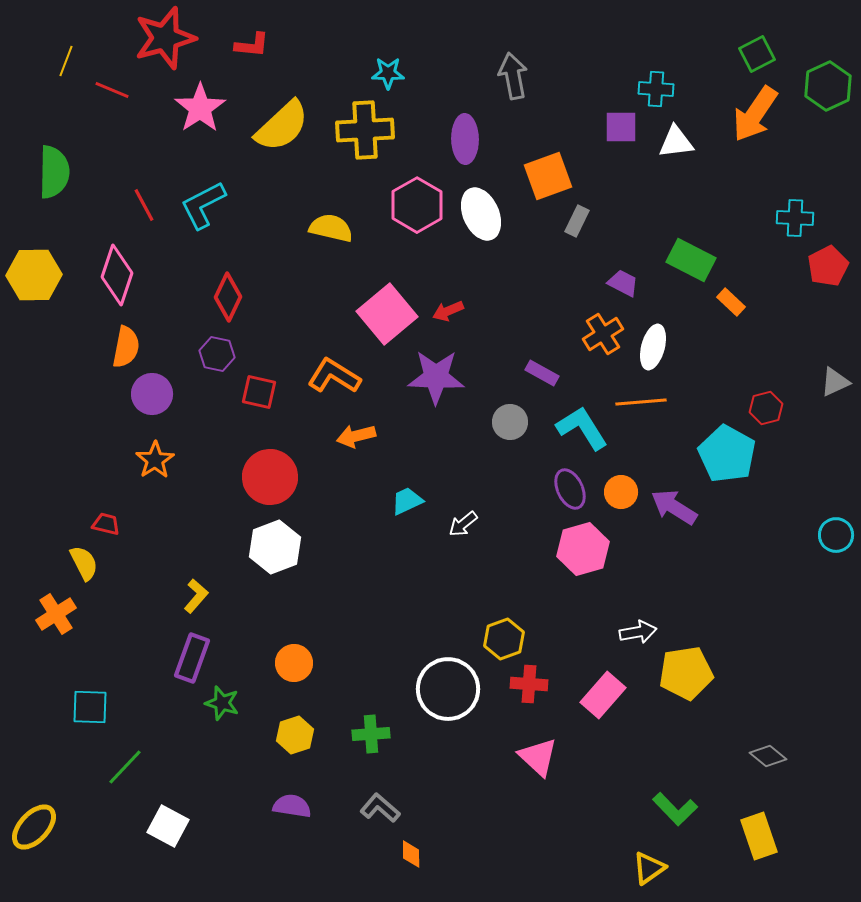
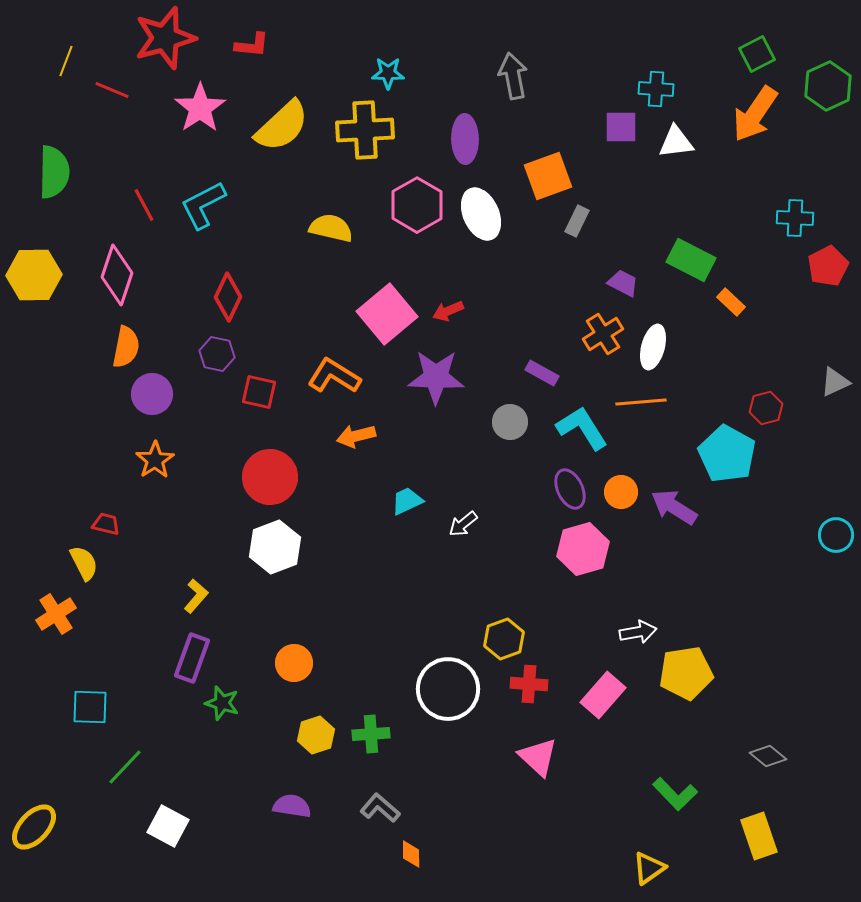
yellow hexagon at (295, 735): moved 21 px right
green L-shape at (675, 809): moved 15 px up
